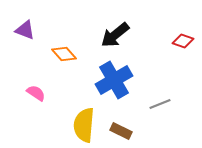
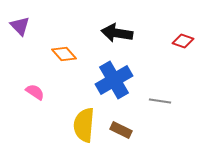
purple triangle: moved 5 px left, 4 px up; rotated 25 degrees clockwise
black arrow: moved 2 px right, 2 px up; rotated 48 degrees clockwise
pink semicircle: moved 1 px left, 1 px up
gray line: moved 3 px up; rotated 30 degrees clockwise
brown rectangle: moved 1 px up
